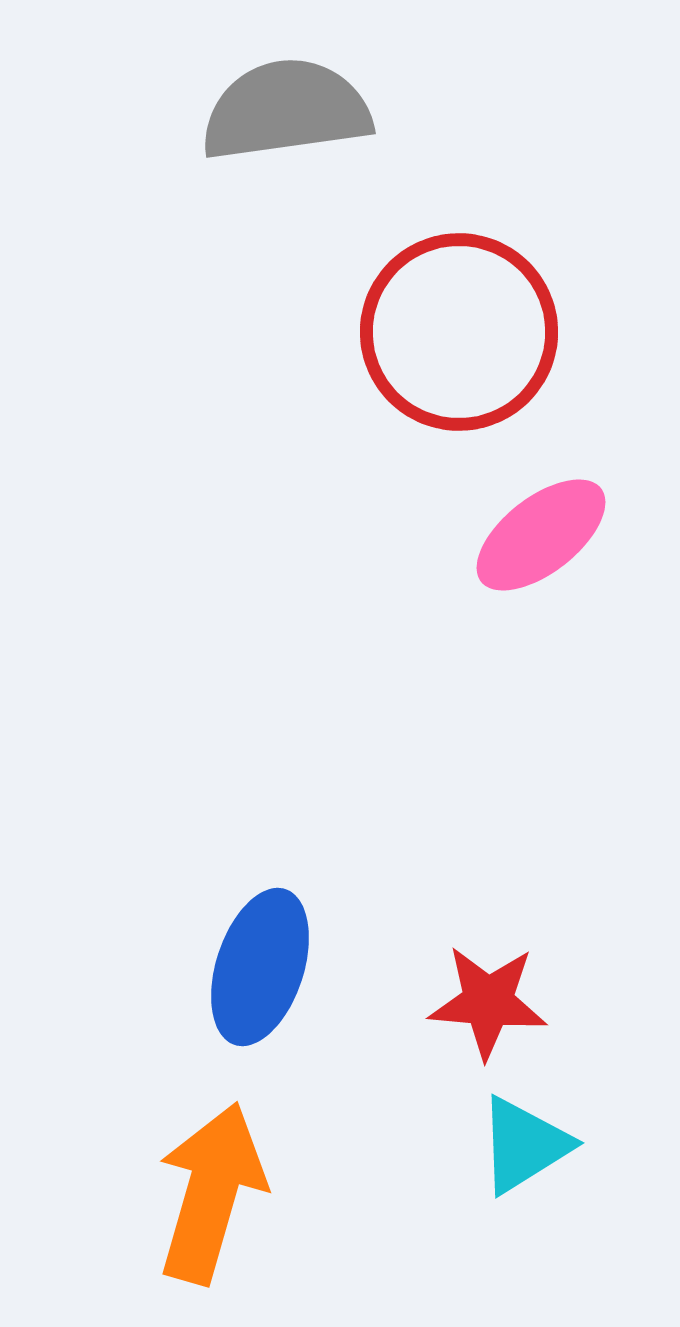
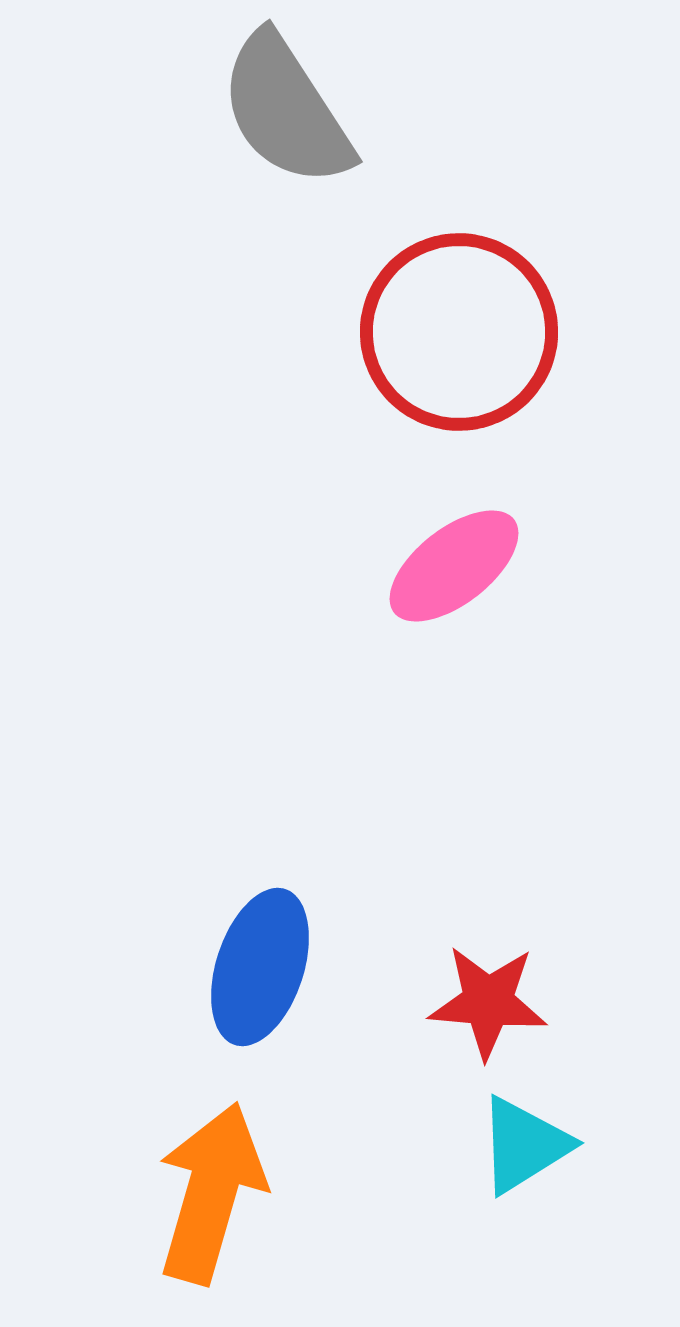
gray semicircle: rotated 115 degrees counterclockwise
pink ellipse: moved 87 px left, 31 px down
